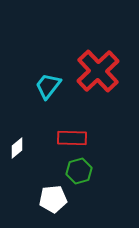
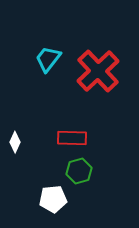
cyan trapezoid: moved 27 px up
white diamond: moved 2 px left, 6 px up; rotated 25 degrees counterclockwise
